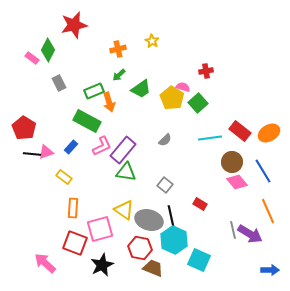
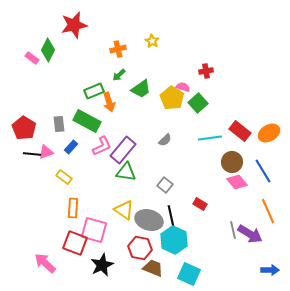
gray rectangle at (59, 83): moved 41 px down; rotated 21 degrees clockwise
pink square at (100, 229): moved 6 px left, 1 px down; rotated 32 degrees clockwise
cyan square at (199, 260): moved 10 px left, 14 px down
